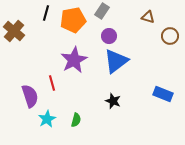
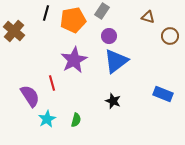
purple semicircle: rotated 15 degrees counterclockwise
